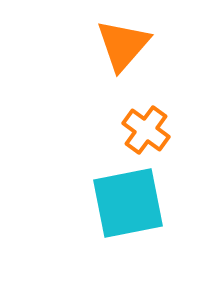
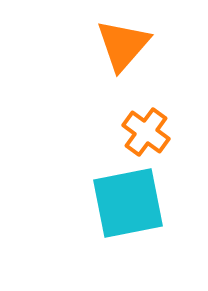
orange cross: moved 2 px down
